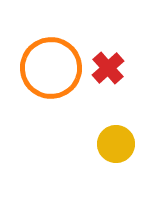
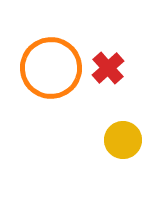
yellow circle: moved 7 px right, 4 px up
